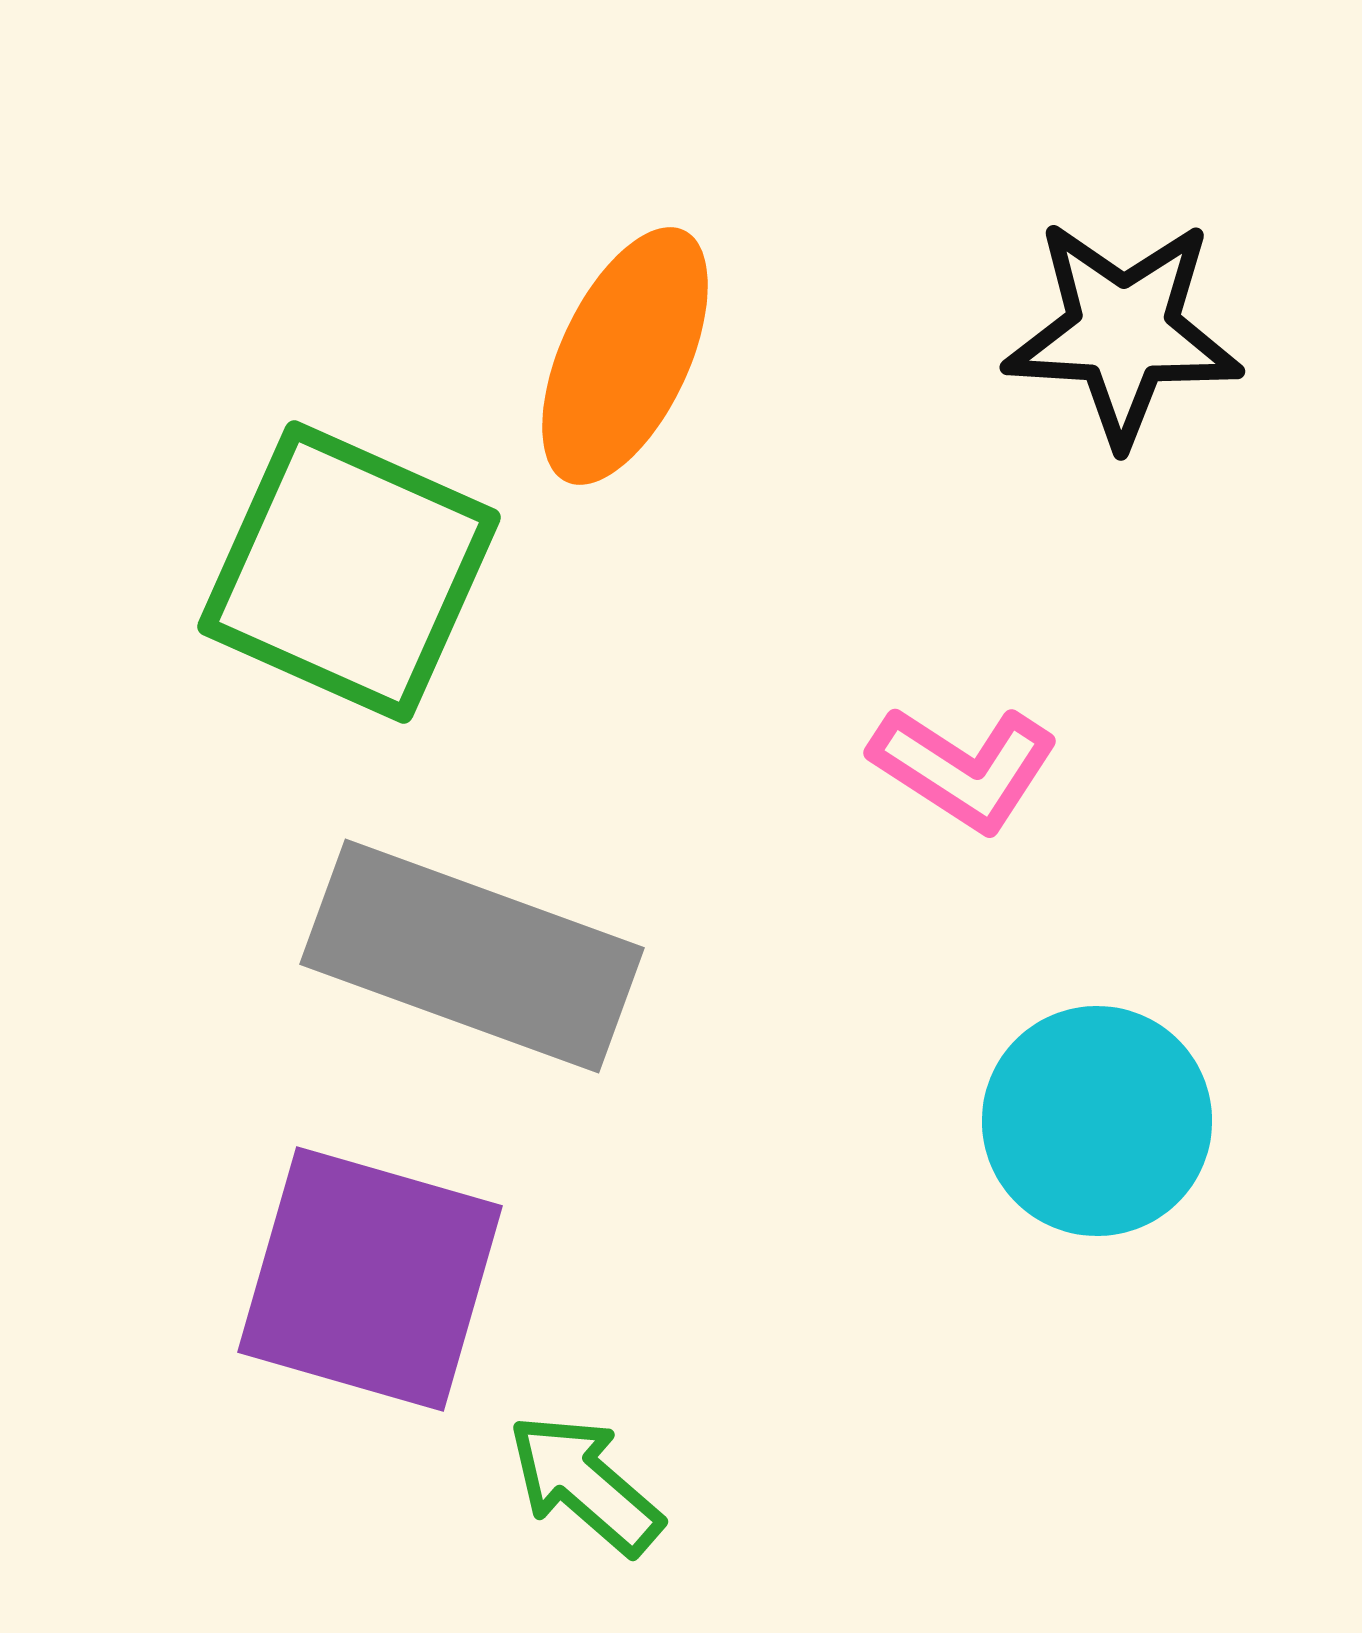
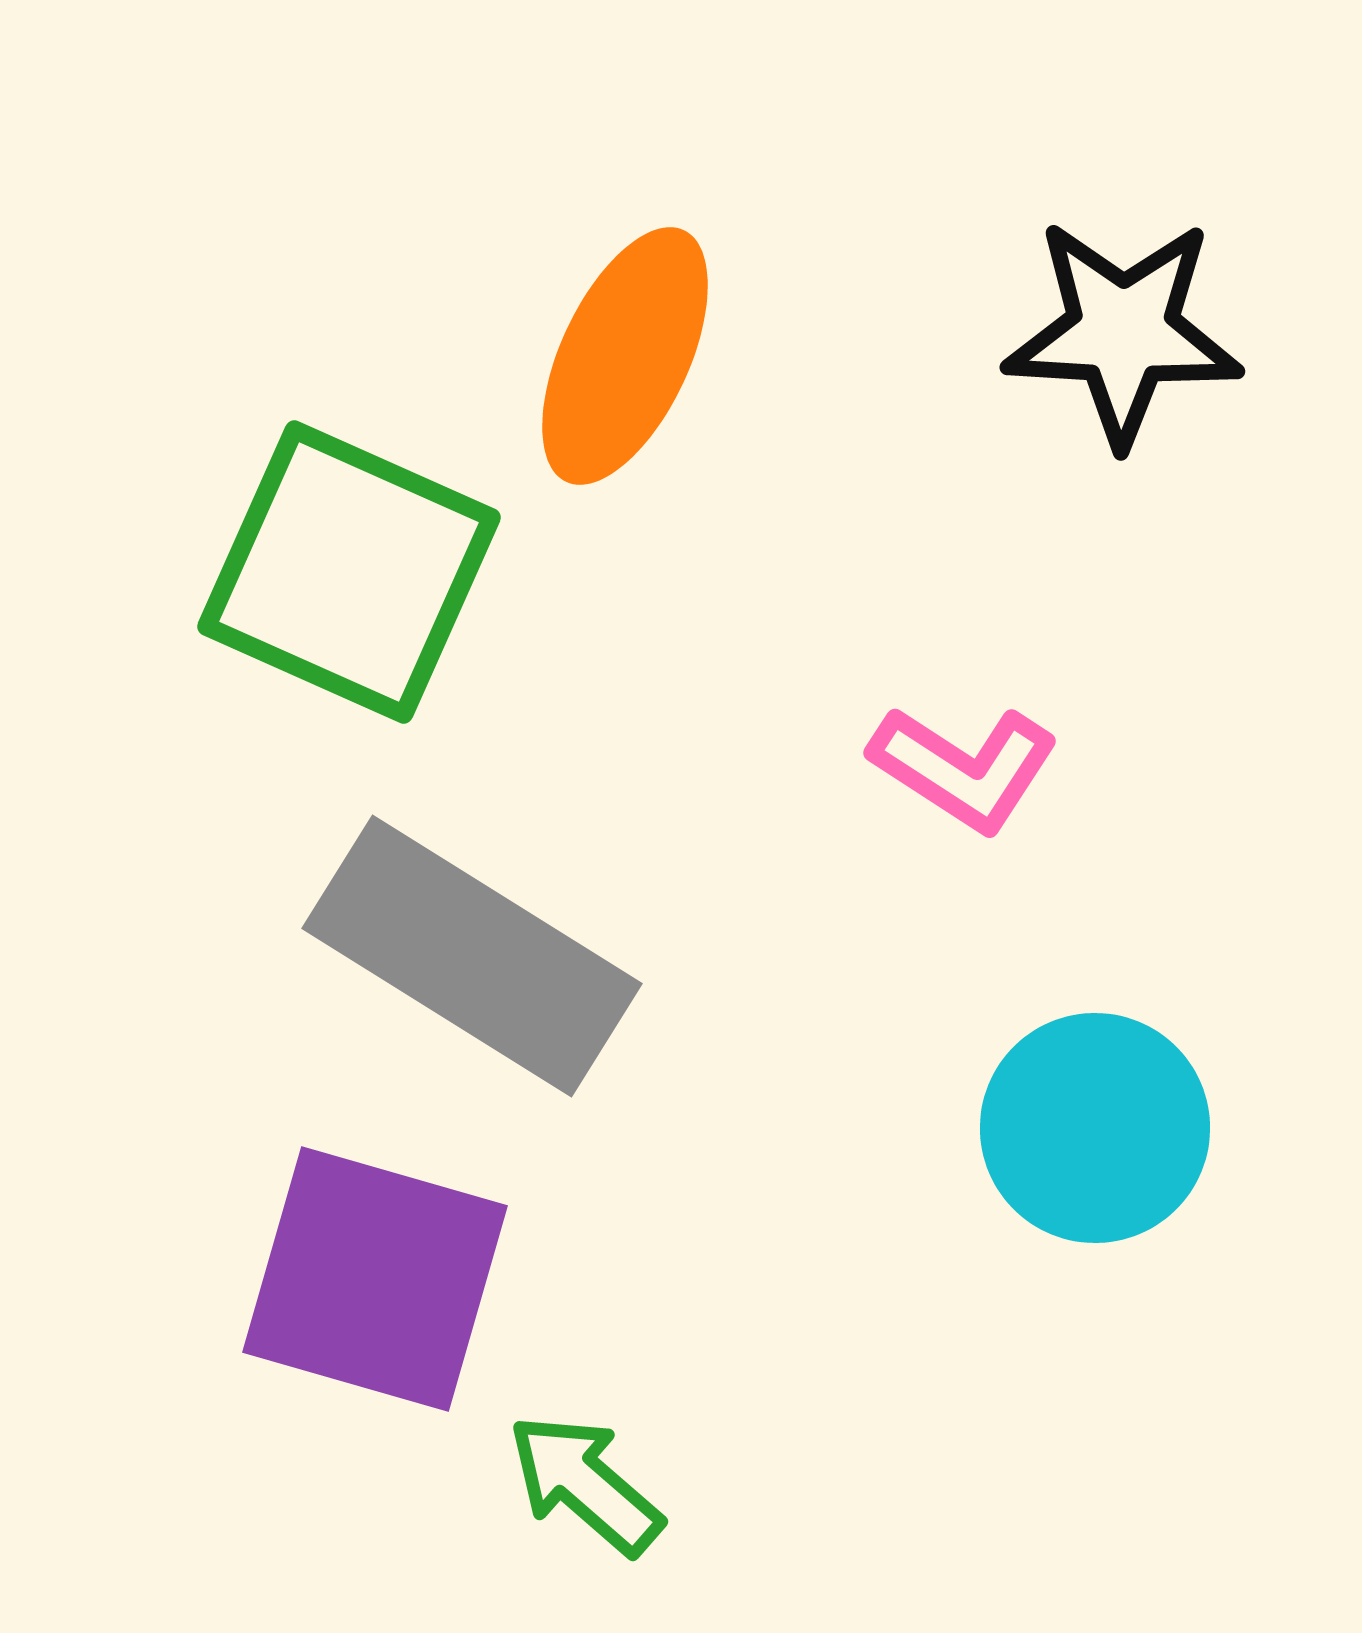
gray rectangle: rotated 12 degrees clockwise
cyan circle: moved 2 px left, 7 px down
purple square: moved 5 px right
